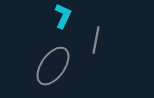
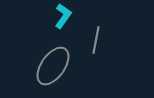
cyan L-shape: rotated 10 degrees clockwise
